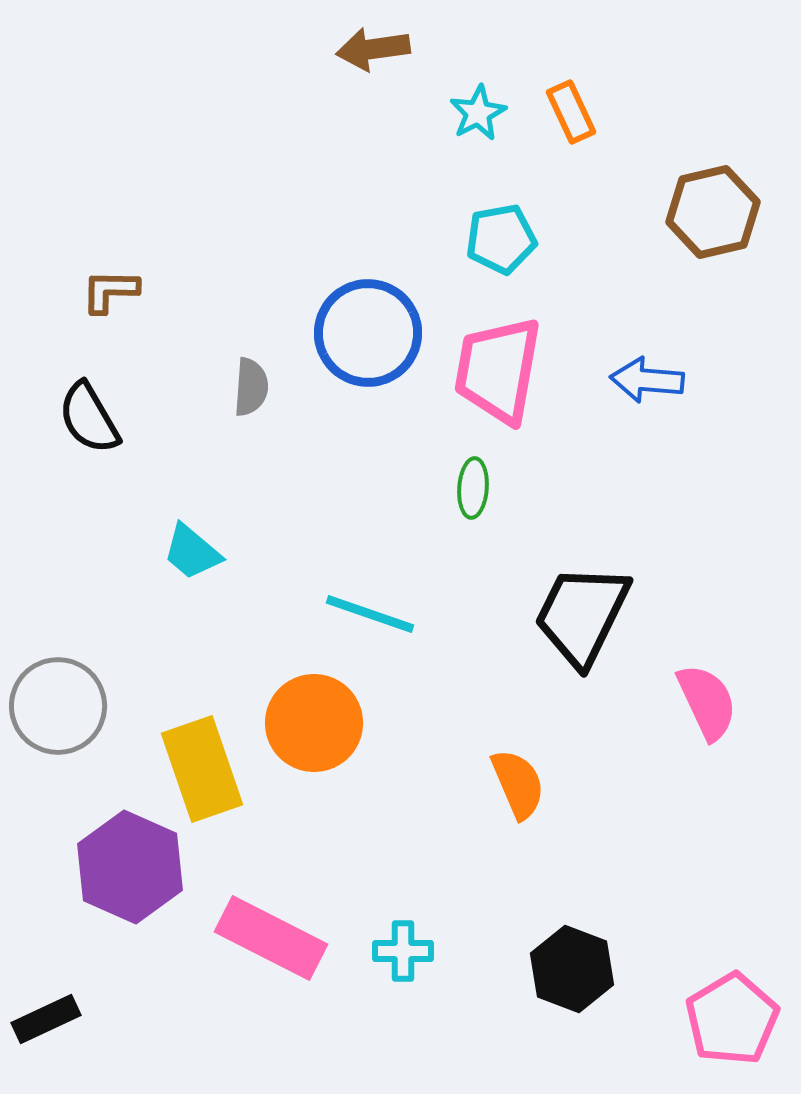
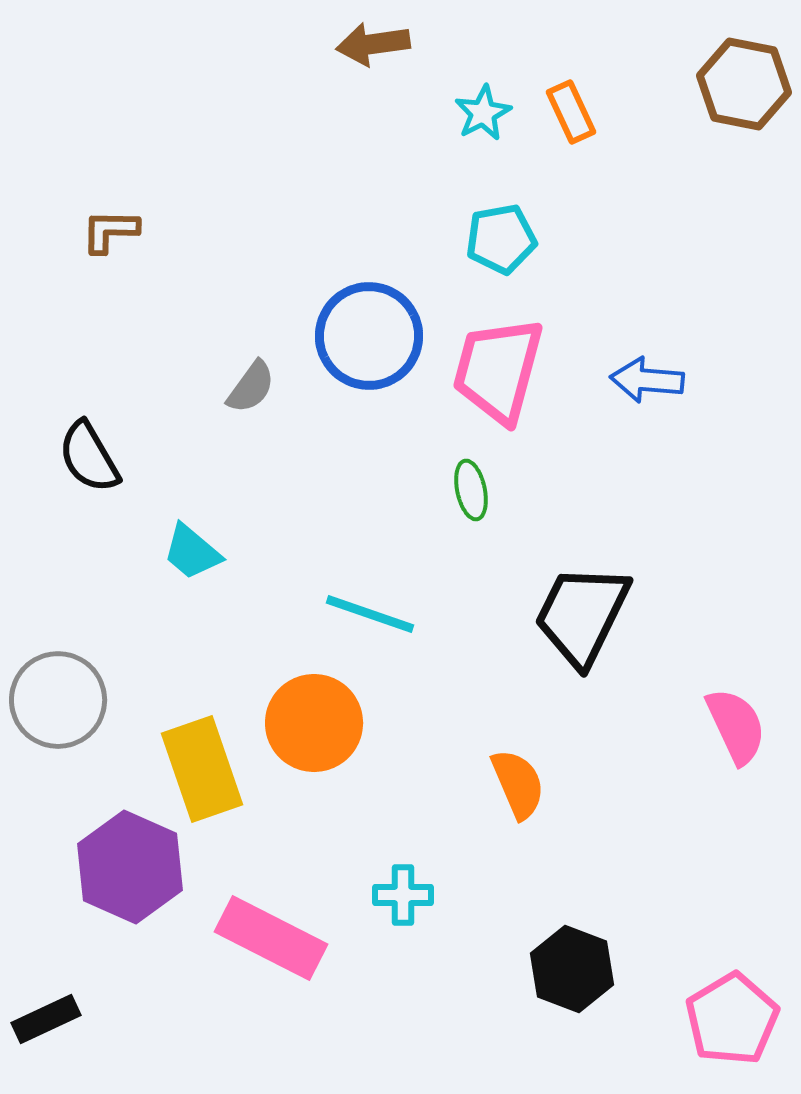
brown arrow: moved 5 px up
cyan star: moved 5 px right
brown hexagon: moved 31 px right, 128 px up; rotated 24 degrees clockwise
brown L-shape: moved 60 px up
blue circle: moved 1 px right, 3 px down
pink trapezoid: rotated 5 degrees clockwise
gray semicircle: rotated 32 degrees clockwise
black semicircle: moved 39 px down
green ellipse: moved 2 px left, 2 px down; rotated 16 degrees counterclockwise
pink semicircle: moved 29 px right, 24 px down
gray circle: moved 6 px up
cyan cross: moved 56 px up
